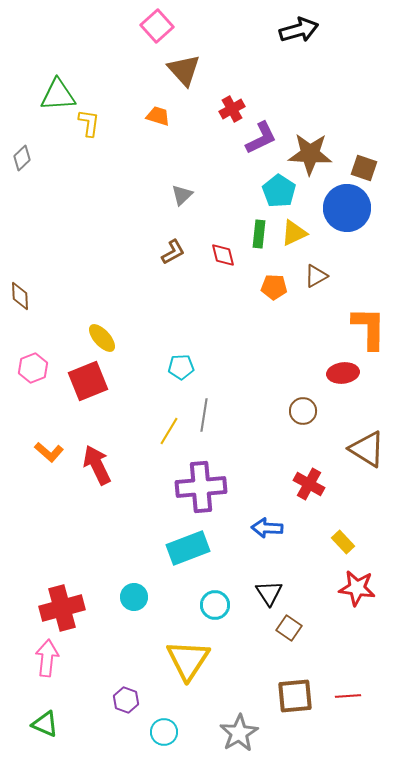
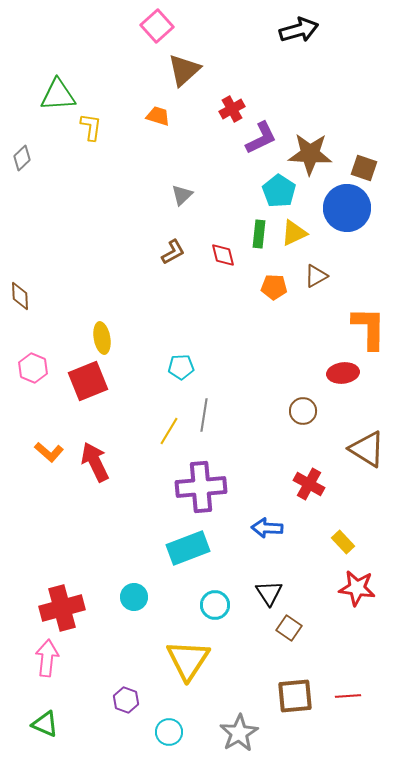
brown triangle at (184, 70): rotated 30 degrees clockwise
yellow L-shape at (89, 123): moved 2 px right, 4 px down
yellow ellipse at (102, 338): rotated 32 degrees clockwise
pink hexagon at (33, 368): rotated 16 degrees counterclockwise
red arrow at (97, 465): moved 2 px left, 3 px up
cyan circle at (164, 732): moved 5 px right
